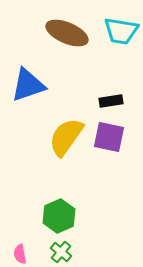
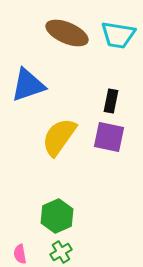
cyan trapezoid: moved 3 px left, 4 px down
black rectangle: rotated 70 degrees counterclockwise
yellow semicircle: moved 7 px left
green hexagon: moved 2 px left
green cross: rotated 20 degrees clockwise
